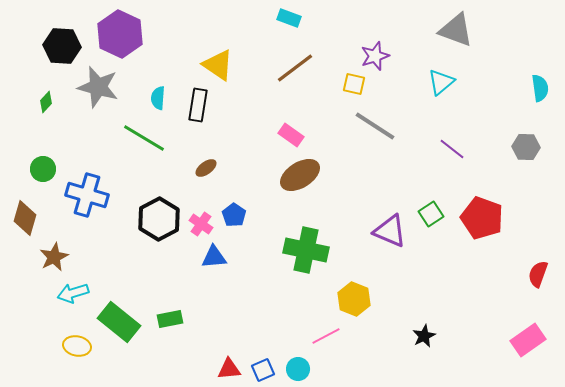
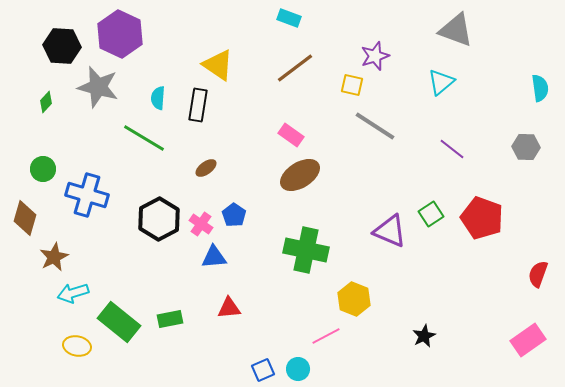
yellow square at (354, 84): moved 2 px left, 1 px down
red triangle at (229, 369): moved 61 px up
